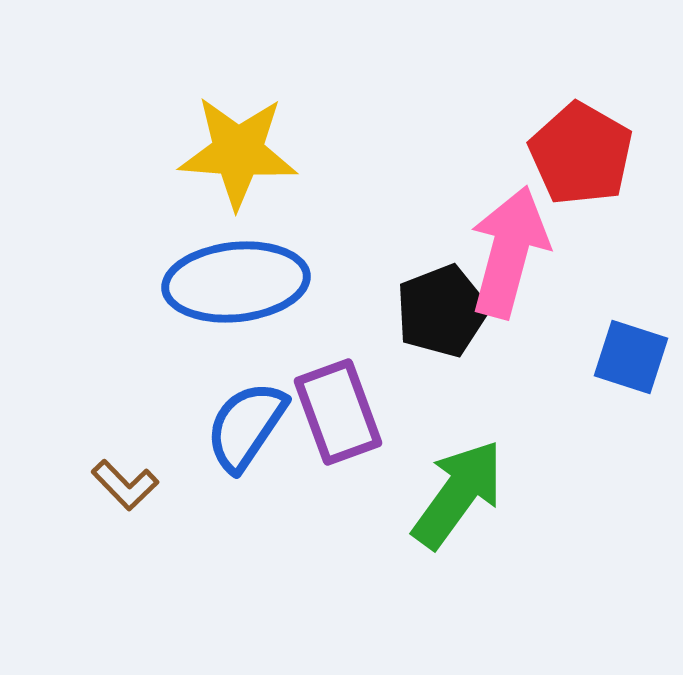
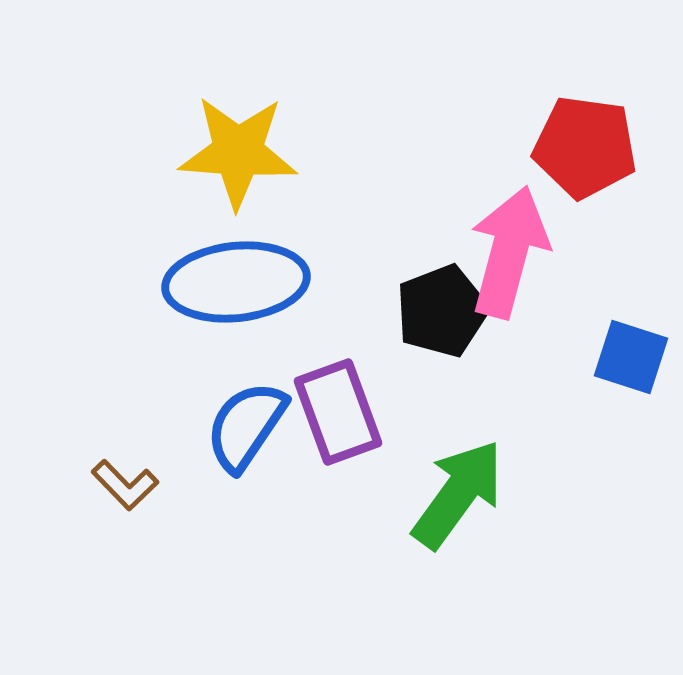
red pentagon: moved 4 px right, 7 px up; rotated 22 degrees counterclockwise
